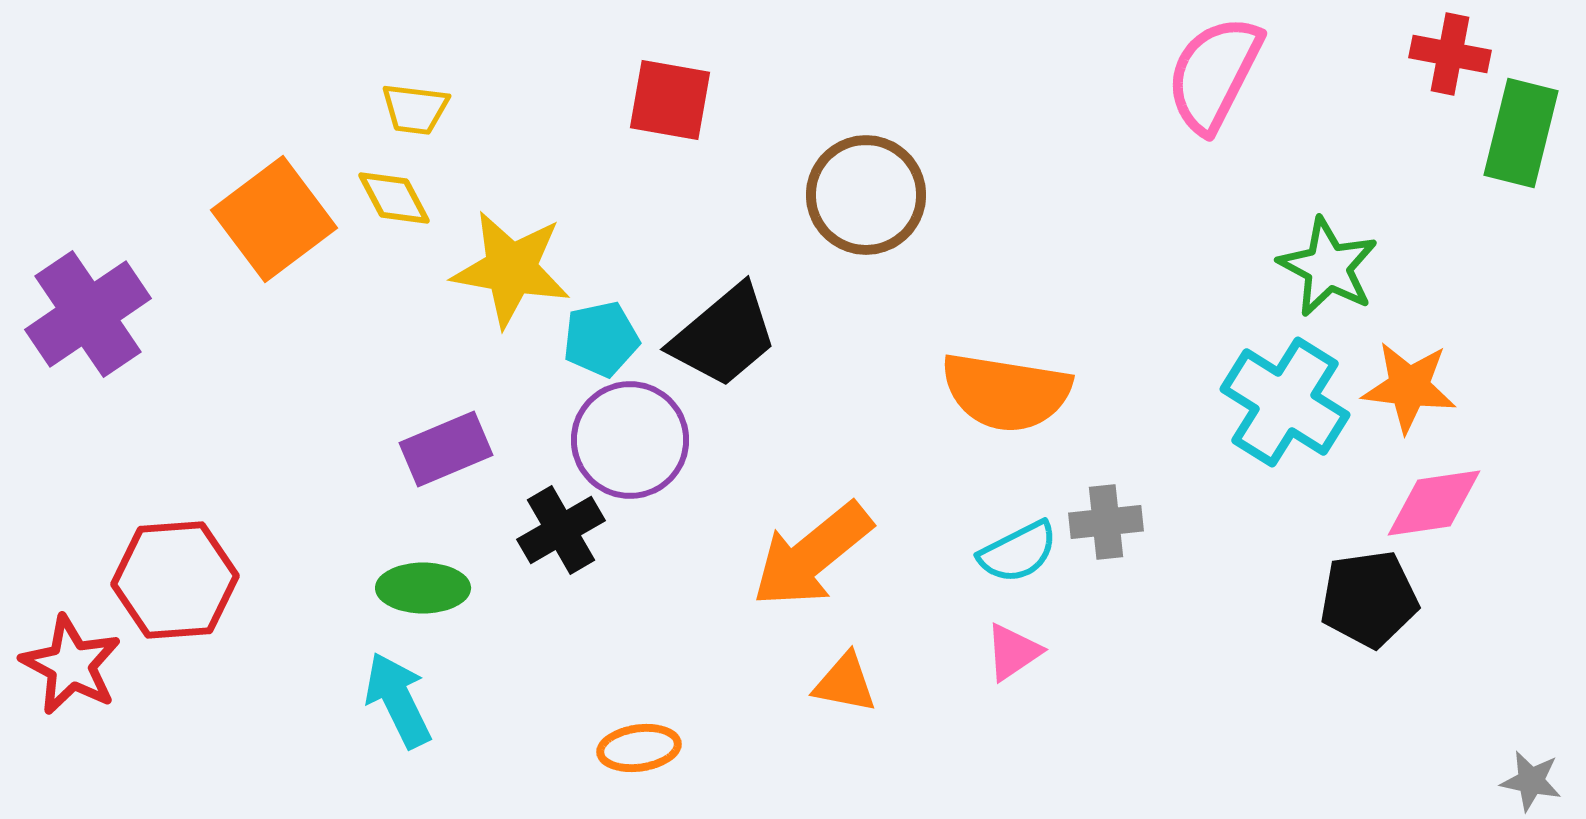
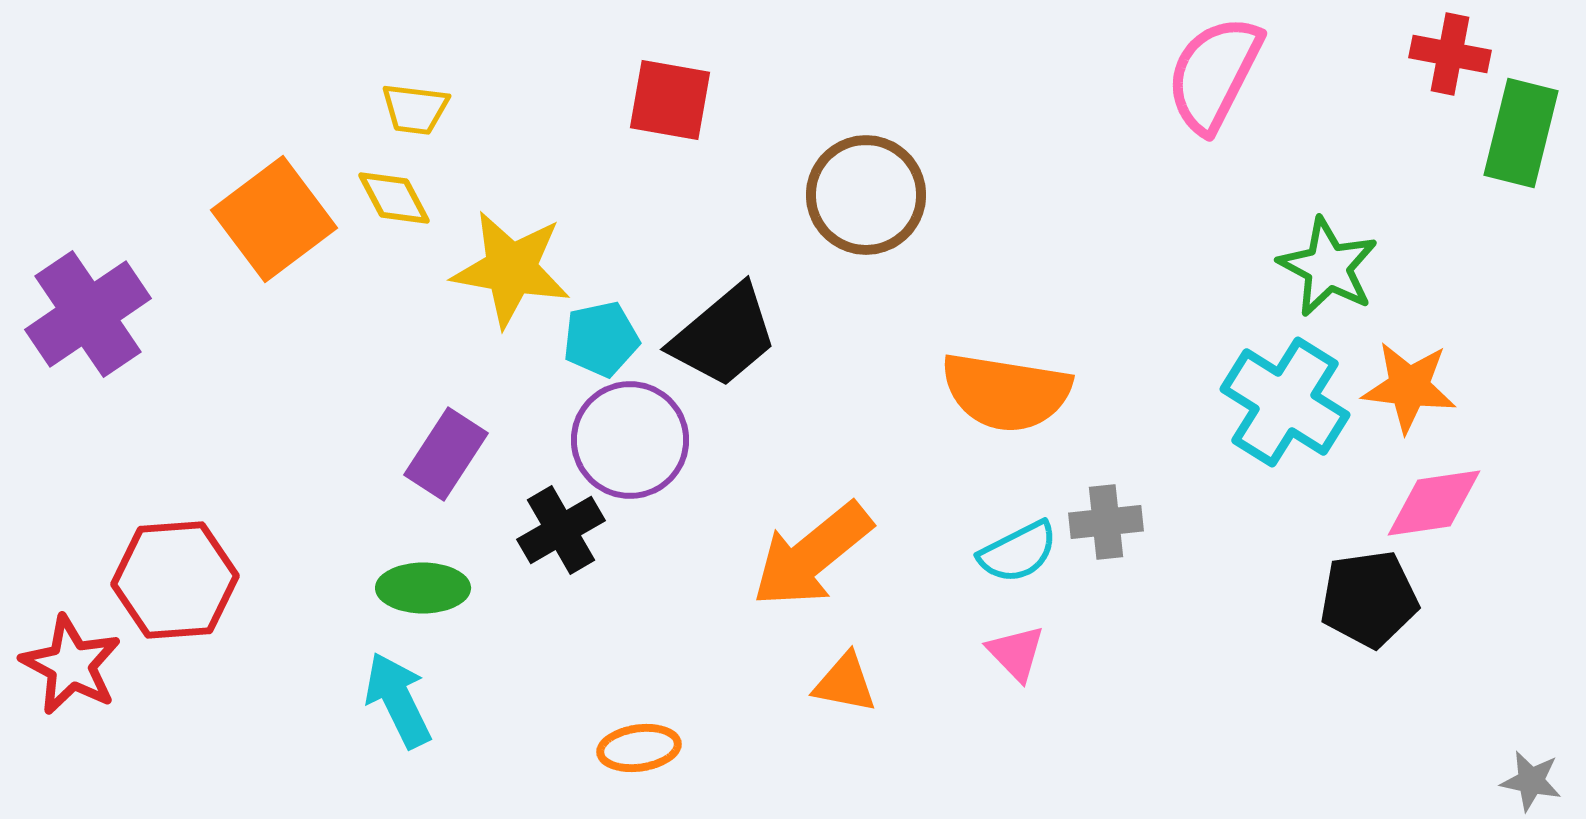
purple rectangle: moved 5 px down; rotated 34 degrees counterclockwise
pink triangle: moved 3 px right, 1 px down; rotated 40 degrees counterclockwise
